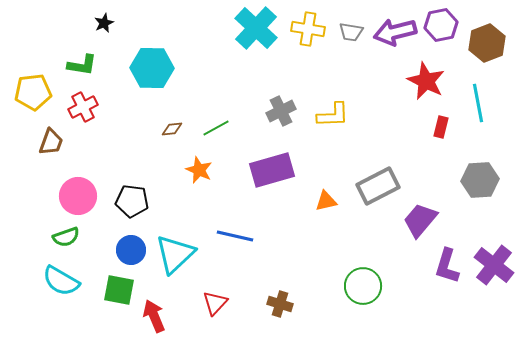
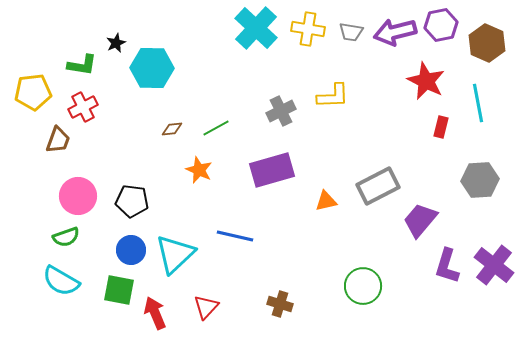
black star: moved 12 px right, 20 px down
brown hexagon: rotated 15 degrees counterclockwise
yellow L-shape: moved 19 px up
brown trapezoid: moved 7 px right, 2 px up
red triangle: moved 9 px left, 4 px down
red arrow: moved 1 px right, 3 px up
